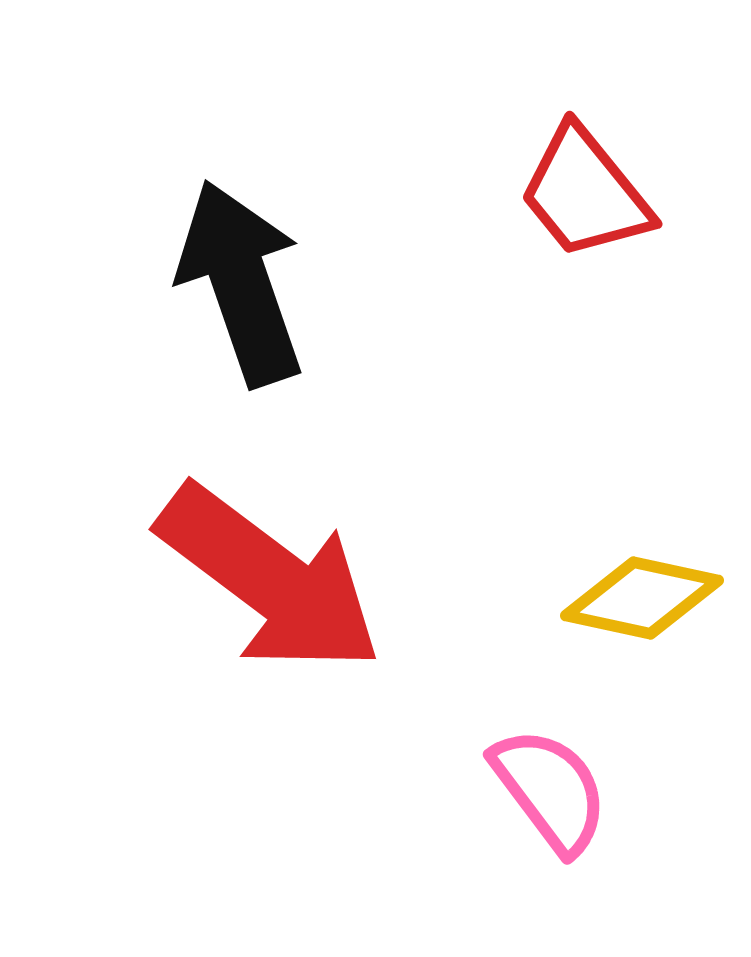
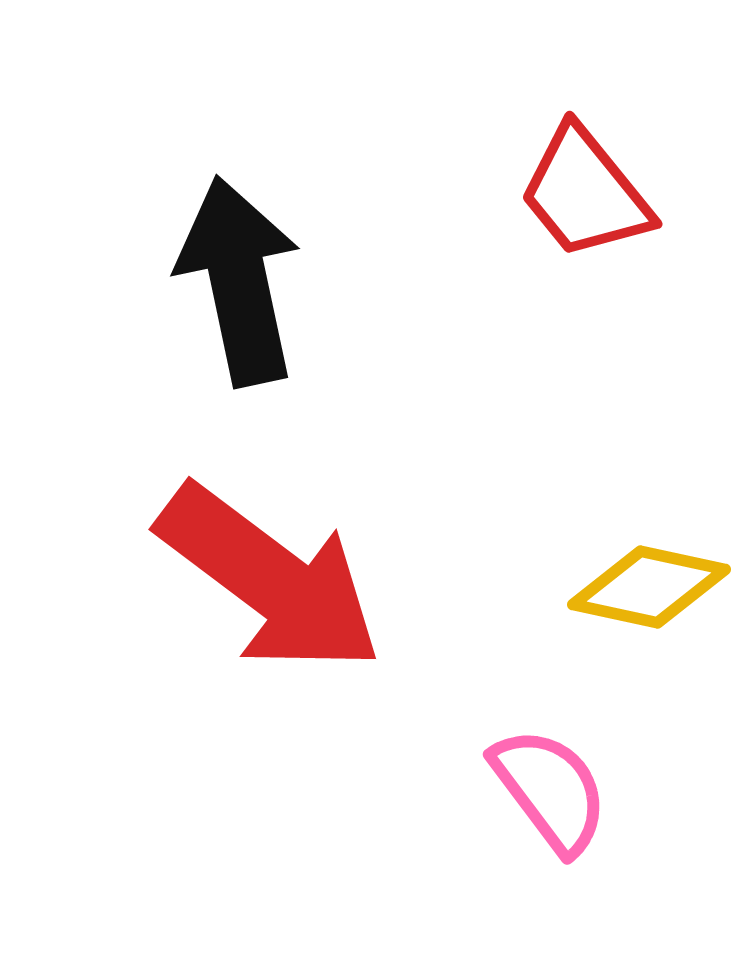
black arrow: moved 2 px left, 2 px up; rotated 7 degrees clockwise
yellow diamond: moved 7 px right, 11 px up
